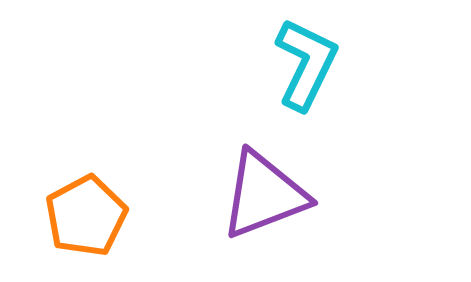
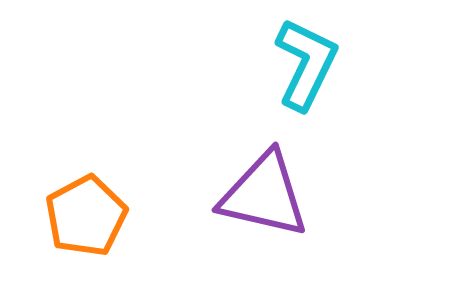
purple triangle: rotated 34 degrees clockwise
